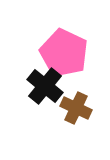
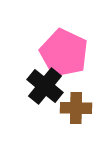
brown cross: rotated 24 degrees counterclockwise
